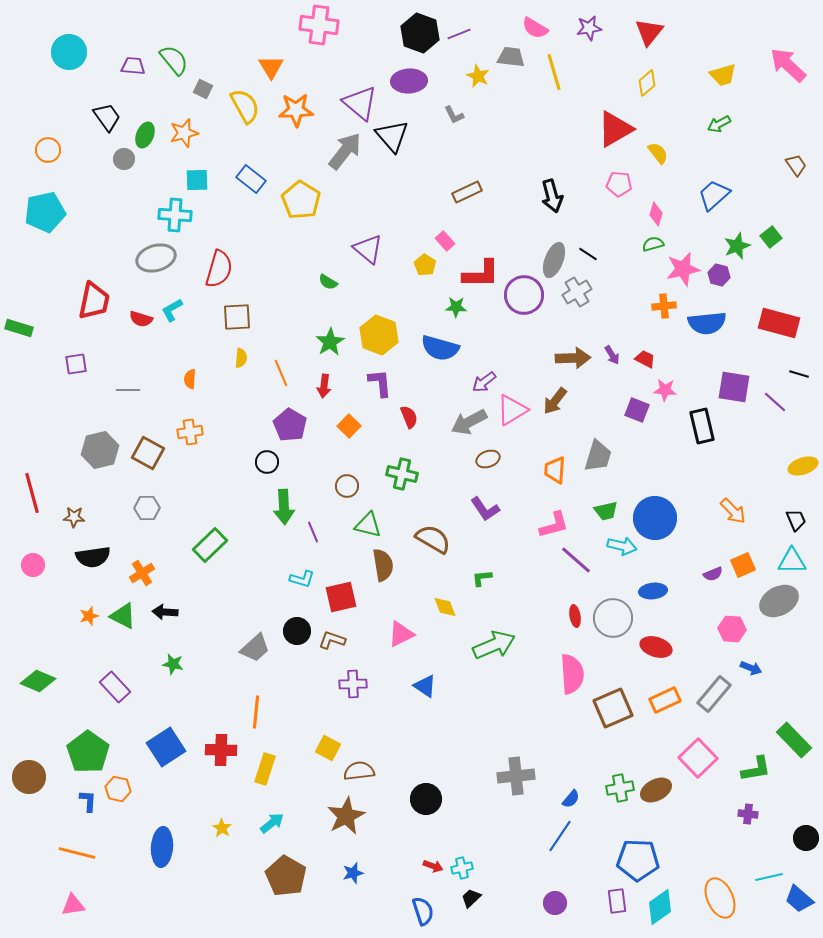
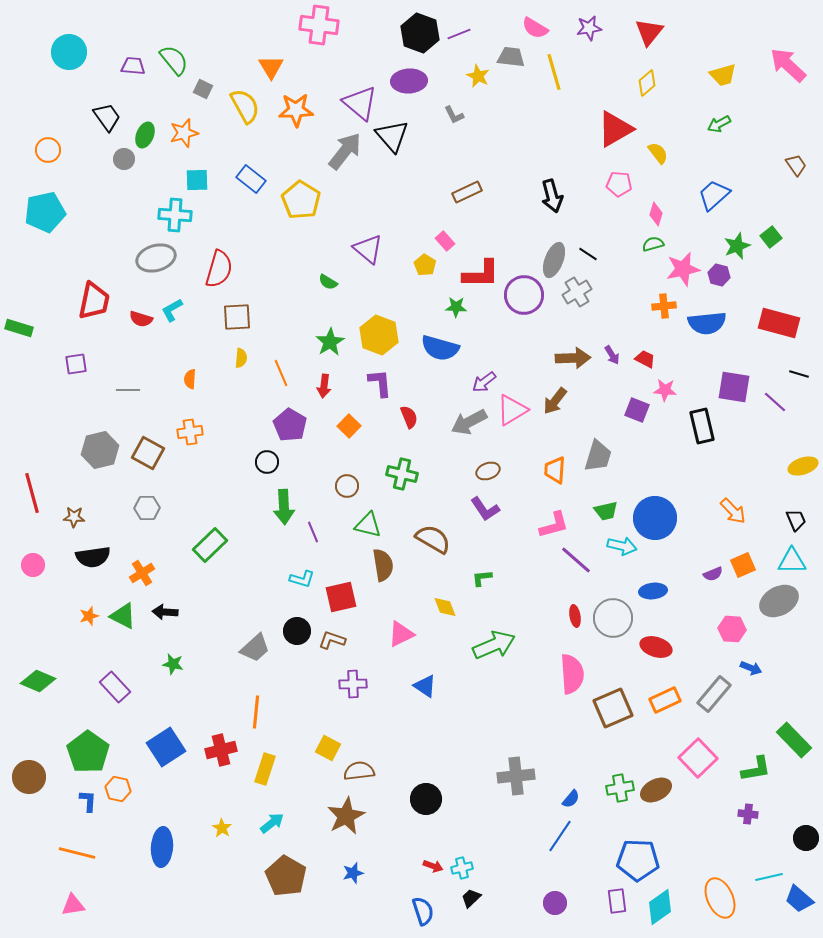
brown ellipse at (488, 459): moved 12 px down
red cross at (221, 750): rotated 16 degrees counterclockwise
